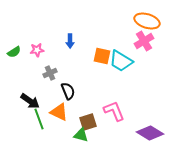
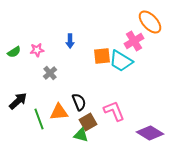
orange ellipse: moved 3 px right, 1 px down; rotated 30 degrees clockwise
pink cross: moved 10 px left
orange square: rotated 18 degrees counterclockwise
gray cross: rotated 16 degrees counterclockwise
black semicircle: moved 11 px right, 11 px down
black arrow: moved 12 px left; rotated 78 degrees counterclockwise
orange triangle: rotated 30 degrees counterclockwise
brown square: rotated 12 degrees counterclockwise
